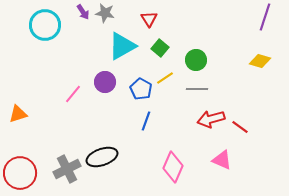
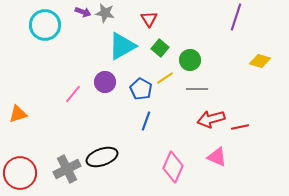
purple arrow: rotated 35 degrees counterclockwise
purple line: moved 29 px left
green circle: moved 6 px left
red line: rotated 48 degrees counterclockwise
pink triangle: moved 5 px left, 3 px up
